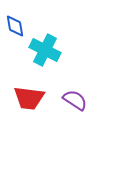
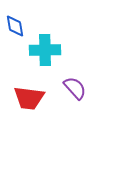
cyan cross: rotated 28 degrees counterclockwise
purple semicircle: moved 12 px up; rotated 15 degrees clockwise
